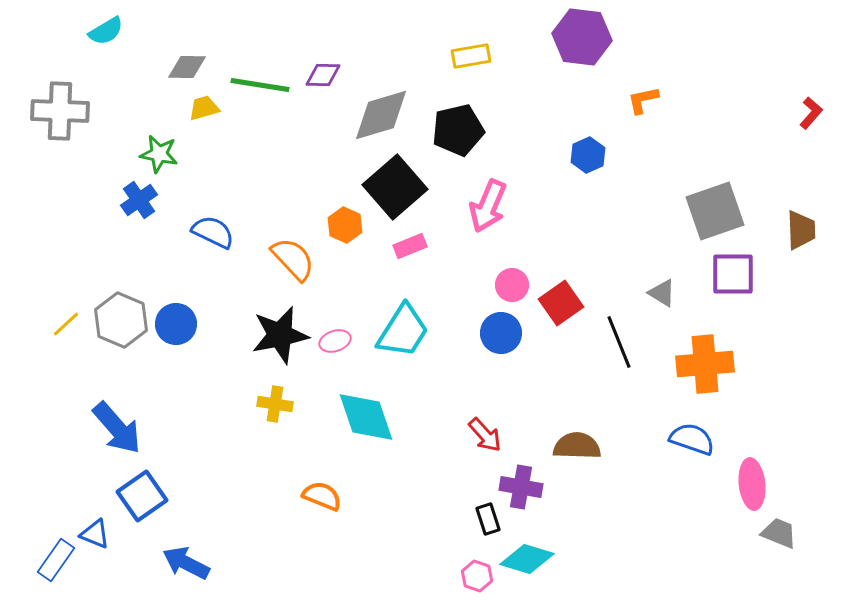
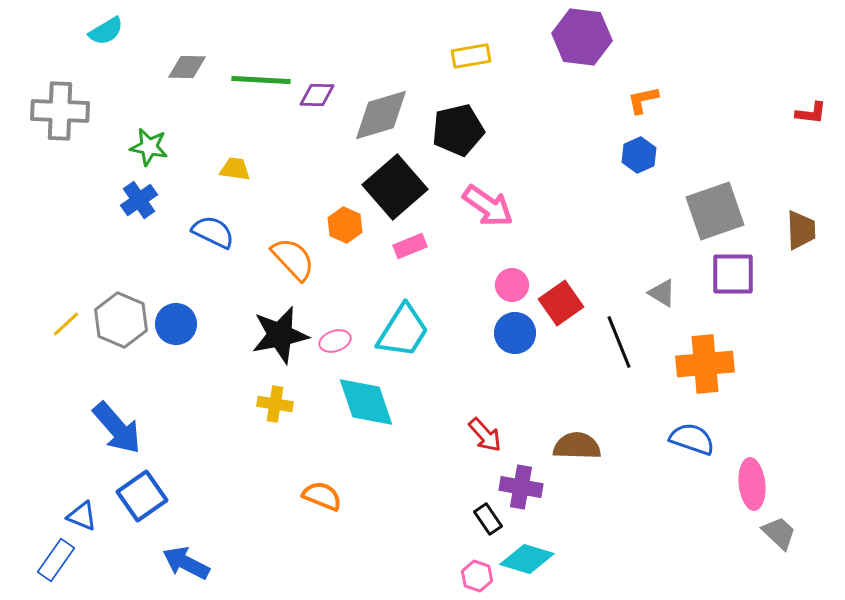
purple diamond at (323, 75): moved 6 px left, 20 px down
green line at (260, 85): moved 1 px right, 5 px up; rotated 6 degrees counterclockwise
yellow trapezoid at (204, 108): moved 31 px right, 61 px down; rotated 24 degrees clockwise
red L-shape at (811, 113): rotated 56 degrees clockwise
green star at (159, 154): moved 10 px left, 7 px up
blue hexagon at (588, 155): moved 51 px right
pink arrow at (488, 206): rotated 78 degrees counterclockwise
blue circle at (501, 333): moved 14 px right
cyan diamond at (366, 417): moved 15 px up
black rectangle at (488, 519): rotated 16 degrees counterclockwise
gray trapezoid at (779, 533): rotated 21 degrees clockwise
blue triangle at (95, 534): moved 13 px left, 18 px up
